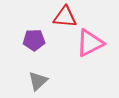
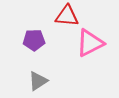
red triangle: moved 2 px right, 1 px up
gray triangle: rotated 10 degrees clockwise
